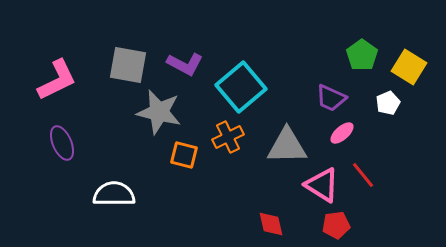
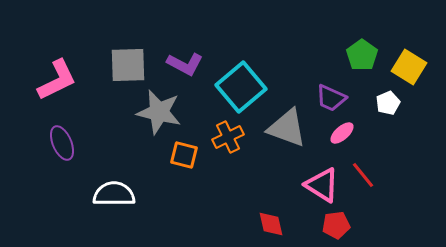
gray square: rotated 12 degrees counterclockwise
gray triangle: moved 18 px up; rotated 21 degrees clockwise
